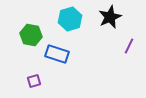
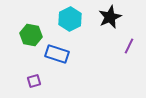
cyan hexagon: rotated 10 degrees counterclockwise
